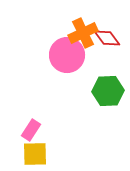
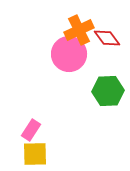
orange cross: moved 4 px left, 3 px up
pink circle: moved 2 px right, 1 px up
